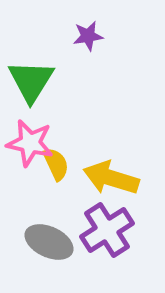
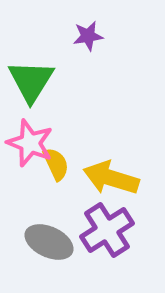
pink star: rotated 9 degrees clockwise
